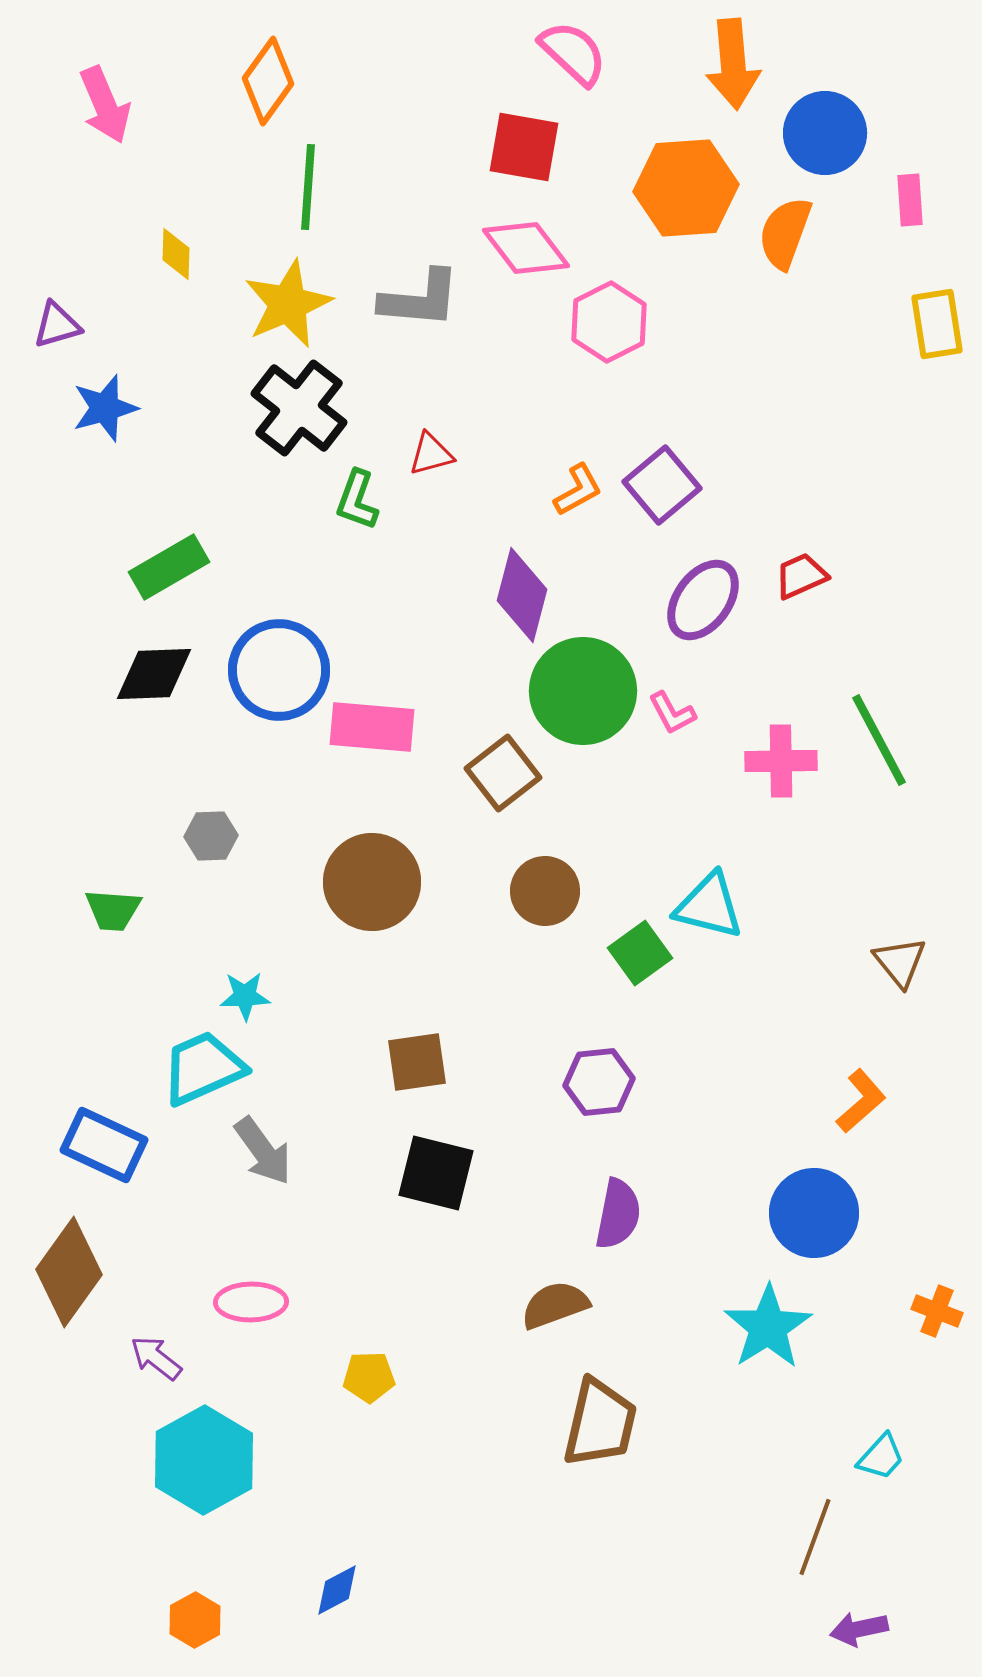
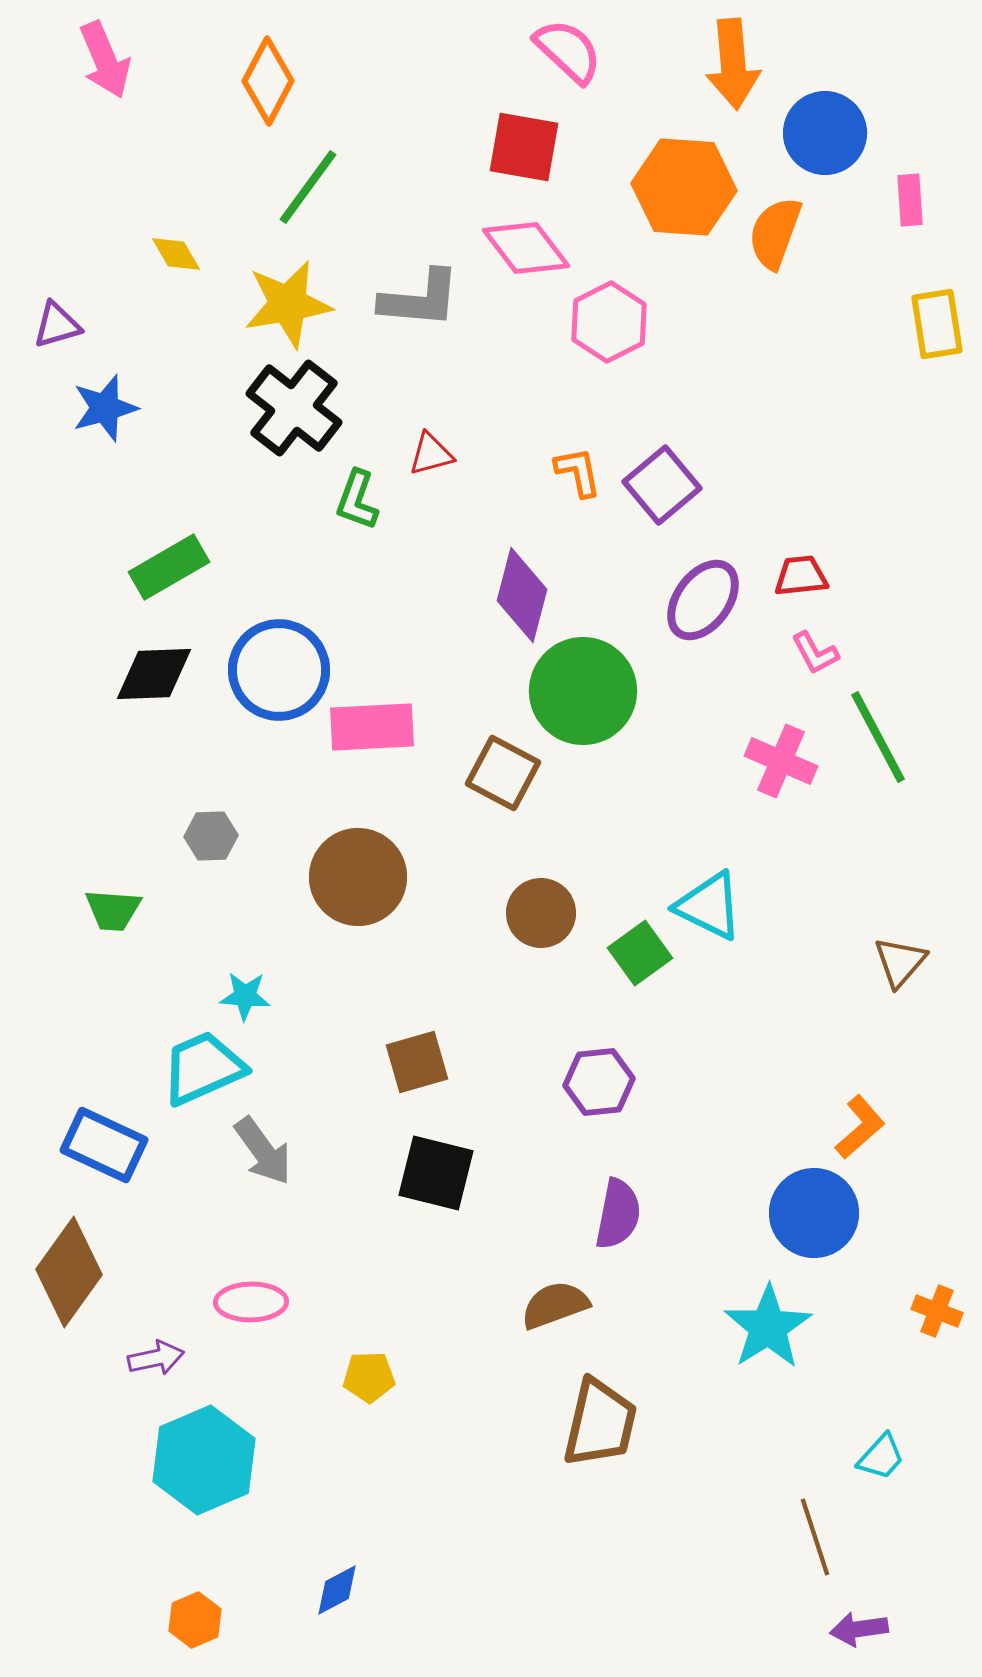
pink semicircle at (573, 53): moved 5 px left, 2 px up
orange diamond at (268, 81): rotated 8 degrees counterclockwise
pink arrow at (105, 105): moved 45 px up
green line at (308, 187): rotated 32 degrees clockwise
orange hexagon at (686, 188): moved 2 px left, 1 px up; rotated 8 degrees clockwise
orange semicircle at (785, 233): moved 10 px left
yellow diamond at (176, 254): rotated 32 degrees counterclockwise
yellow star at (288, 304): rotated 14 degrees clockwise
black cross at (299, 408): moved 5 px left
orange L-shape at (578, 490): moved 18 px up; rotated 72 degrees counterclockwise
red trapezoid at (801, 576): rotated 18 degrees clockwise
pink L-shape at (672, 713): moved 143 px right, 60 px up
pink rectangle at (372, 727): rotated 8 degrees counterclockwise
green line at (879, 740): moved 1 px left, 3 px up
pink cross at (781, 761): rotated 24 degrees clockwise
brown square at (503, 773): rotated 24 degrees counterclockwise
brown circle at (372, 882): moved 14 px left, 5 px up
brown circle at (545, 891): moved 4 px left, 22 px down
cyan triangle at (709, 906): rotated 12 degrees clockwise
brown triangle at (900, 962): rotated 20 degrees clockwise
cyan star at (245, 996): rotated 6 degrees clockwise
brown square at (417, 1062): rotated 8 degrees counterclockwise
orange L-shape at (861, 1101): moved 1 px left, 26 px down
purple arrow at (156, 1358): rotated 130 degrees clockwise
cyan hexagon at (204, 1460): rotated 6 degrees clockwise
brown line at (815, 1537): rotated 38 degrees counterclockwise
orange hexagon at (195, 1620): rotated 6 degrees clockwise
purple arrow at (859, 1629): rotated 4 degrees clockwise
